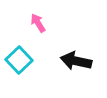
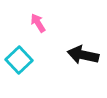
black arrow: moved 7 px right, 6 px up
